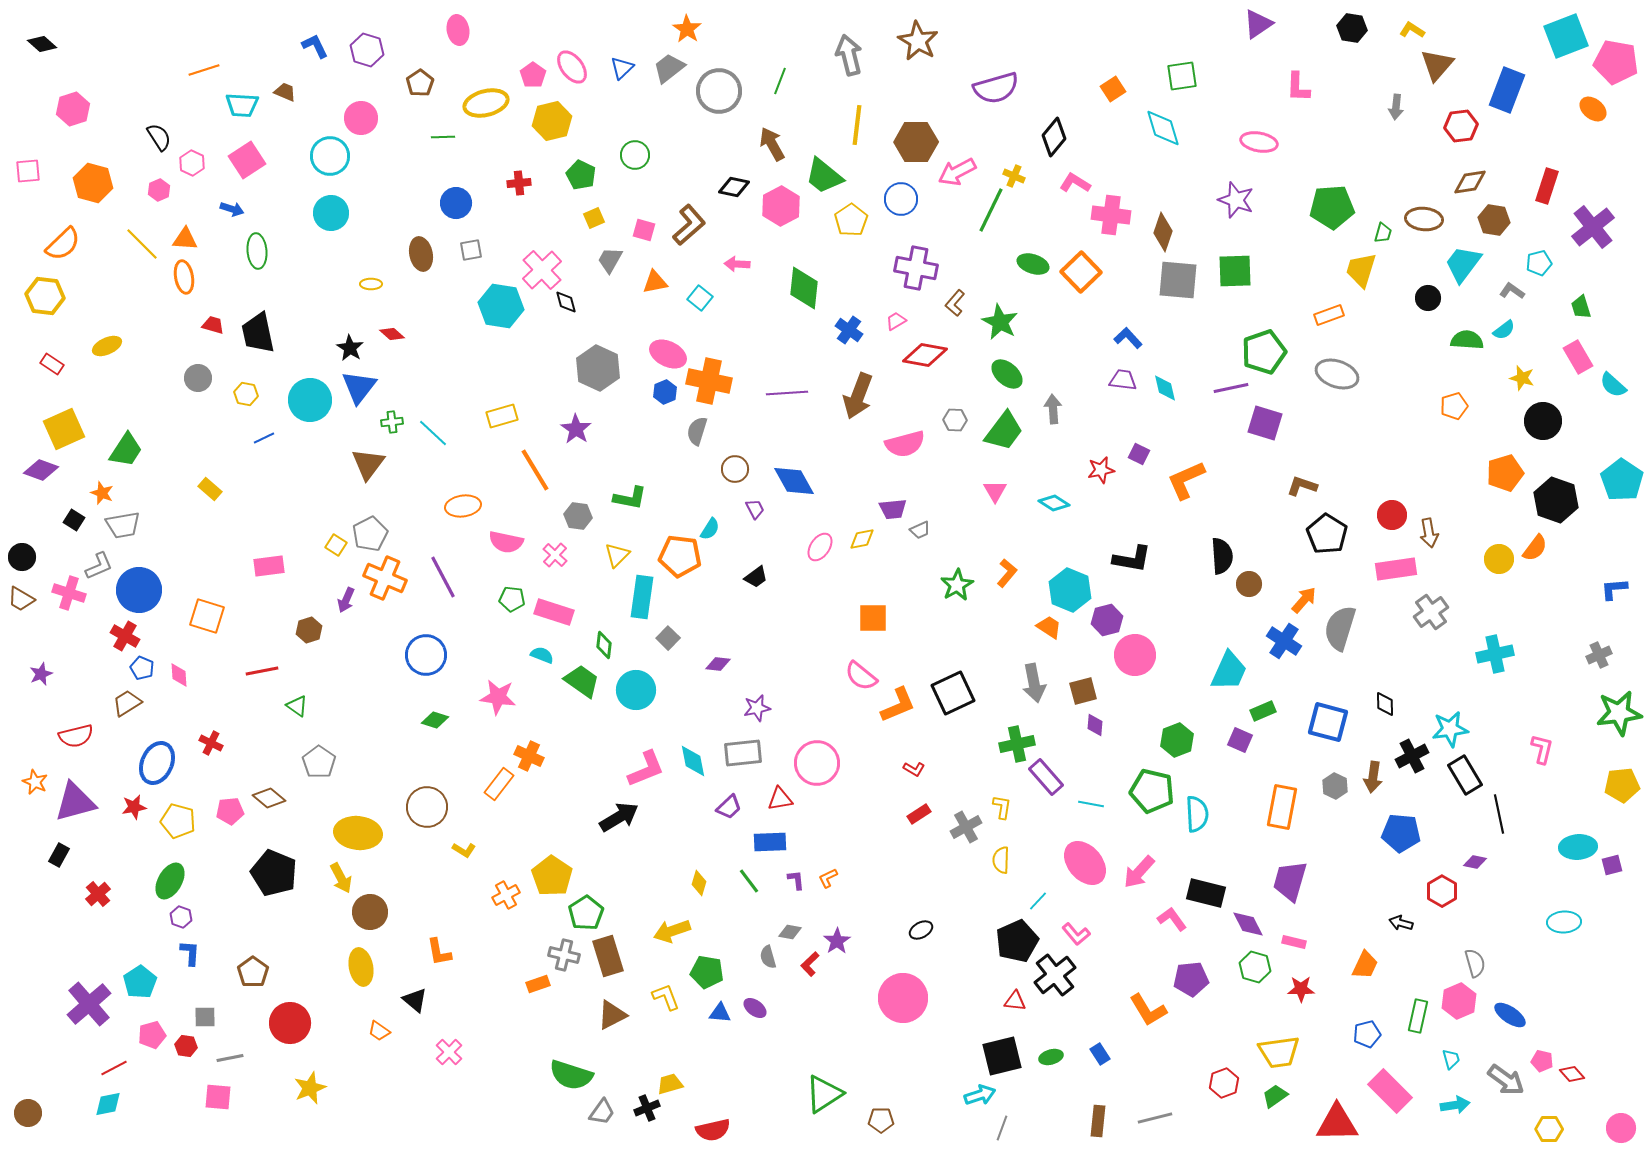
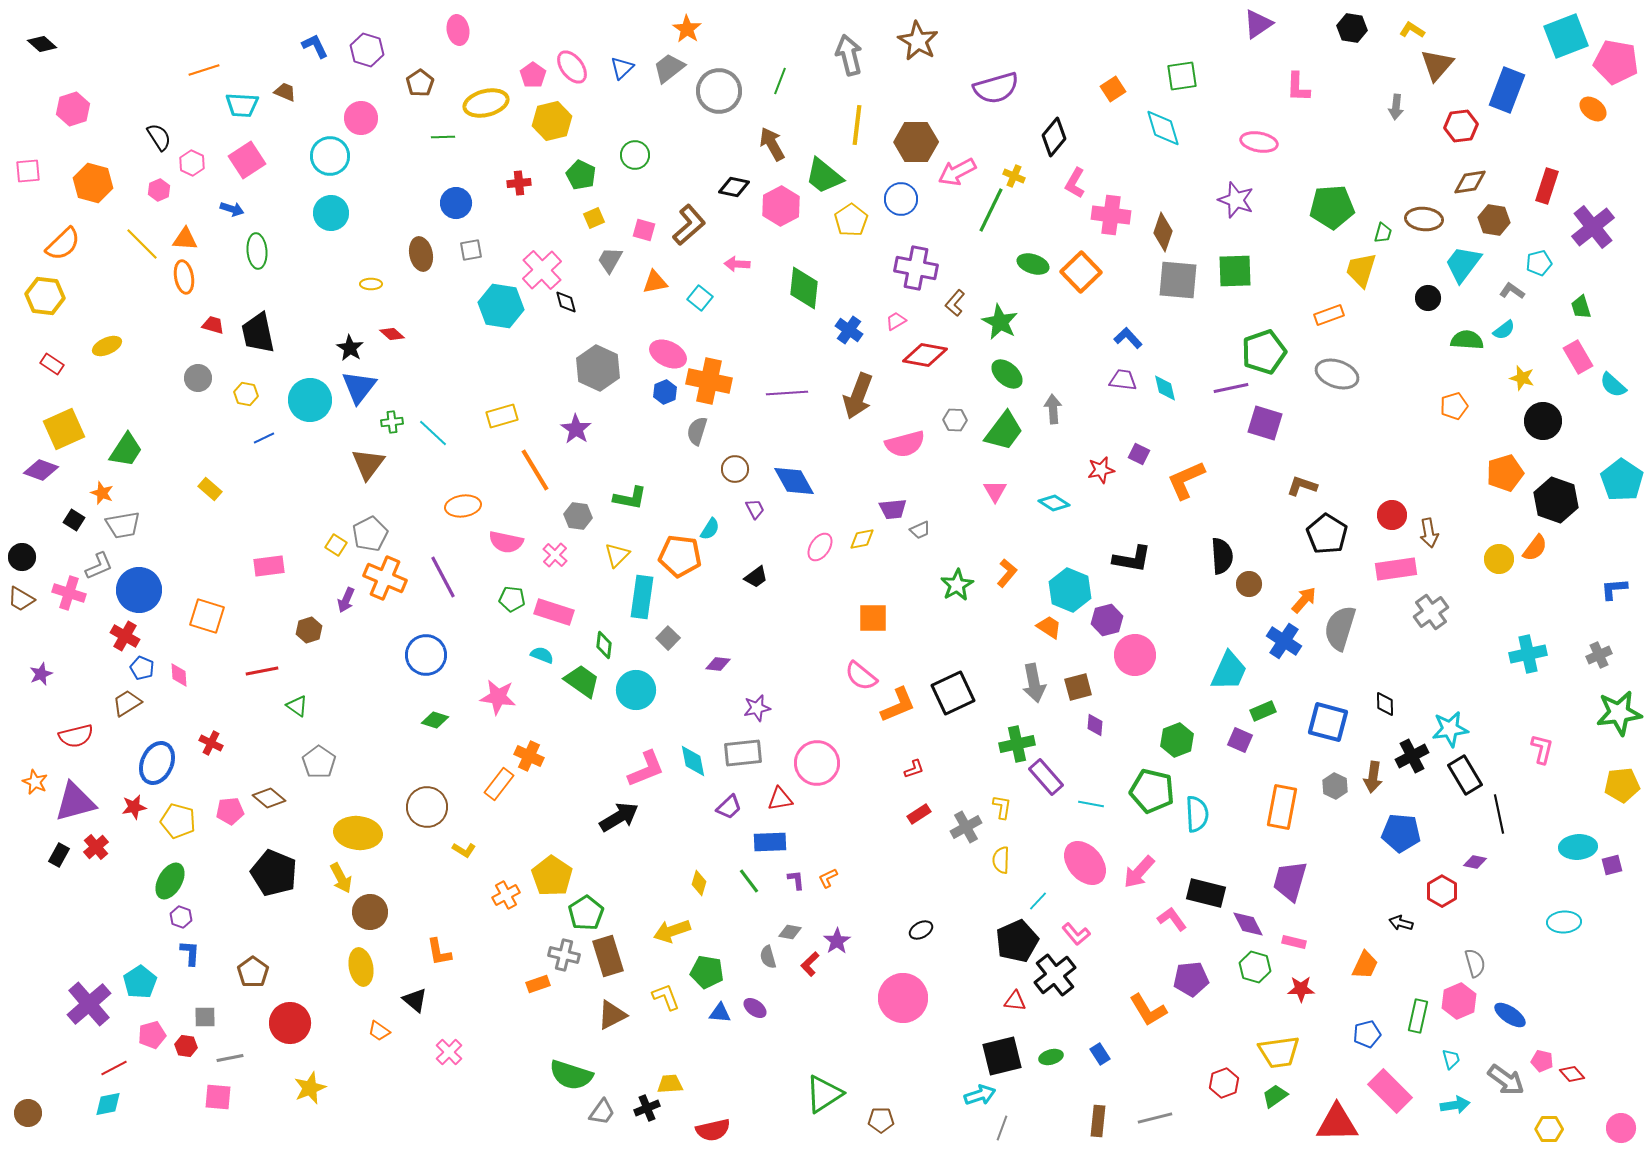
pink L-shape at (1075, 183): rotated 92 degrees counterclockwise
cyan cross at (1495, 654): moved 33 px right
brown square at (1083, 691): moved 5 px left, 4 px up
red L-shape at (914, 769): rotated 50 degrees counterclockwise
red cross at (98, 894): moved 2 px left, 47 px up
yellow trapezoid at (670, 1084): rotated 12 degrees clockwise
